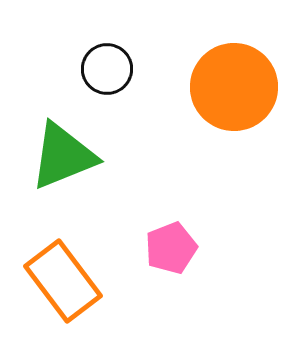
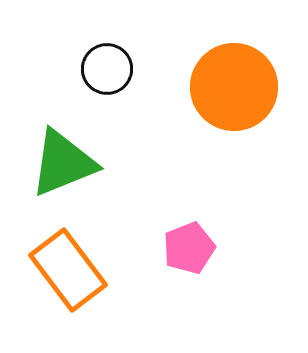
green triangle: moved 7 px down
pink pentagon: moved 18 px right
orange rectangle: moved 5 px right, 11 px up
